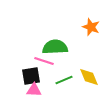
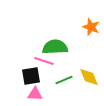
pink triangle: moved 1 px right, 4 px down
